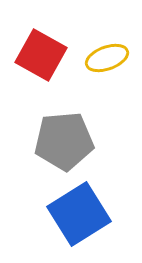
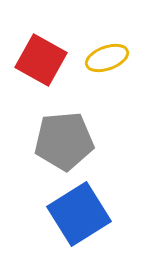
red square: moved 5 px down
